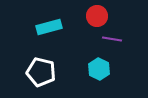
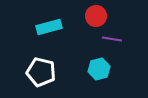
red circle: moved 1 px left
cyan hexagon: rotated 20 degrees clockwise
